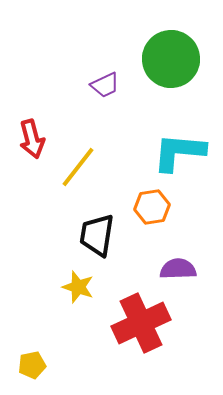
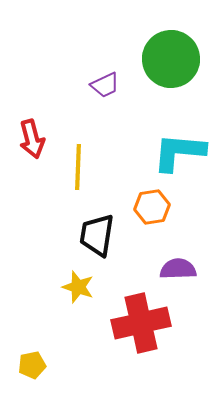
yellow line: rotated 36 degrees counterclockwise
red cross: rotated 12 degrees clockwise
